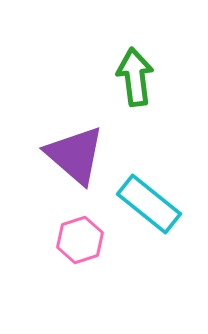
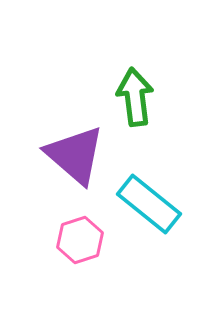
green arrow: moved 20 px down
